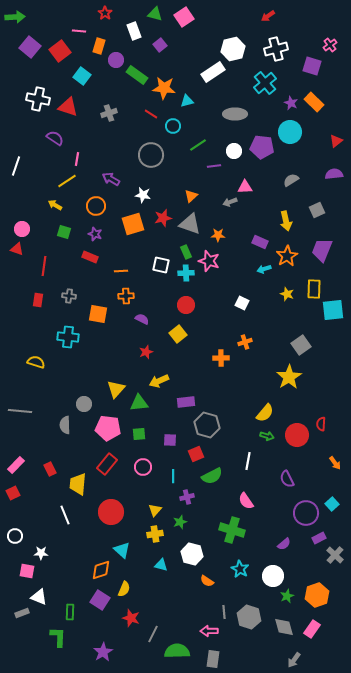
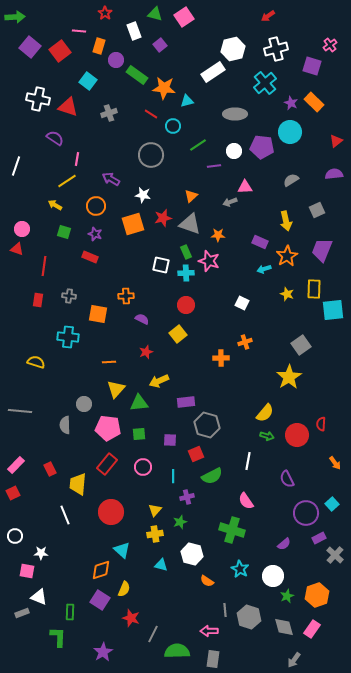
cyan square at (82, 76): moved 6 px right, 5 px down
orange line at (121, 271): moved 12 px left, 91 px down
gray line at (224, 612): moved 1 px right, 2 px up
